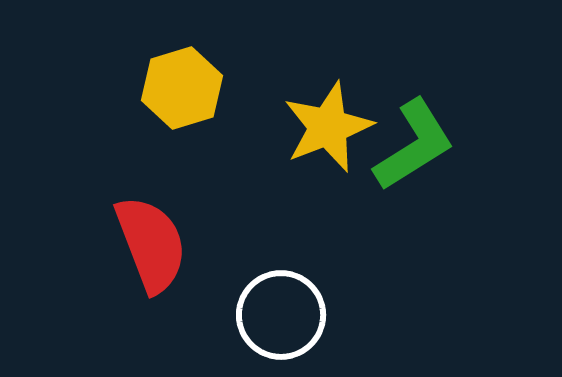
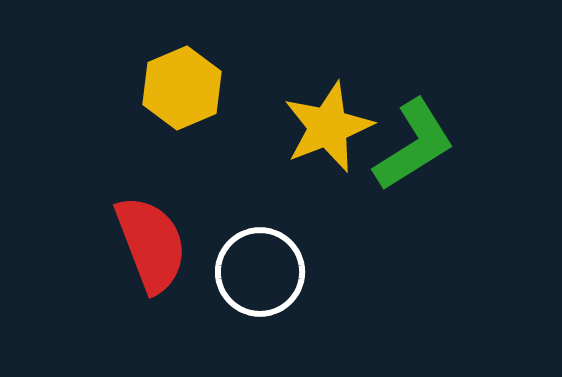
yellow hexagon: rotated 6 degrees counterclockwise
white circle: moved 21 px left, 43 px up
